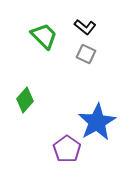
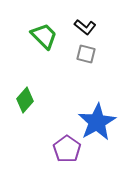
gray square: rotated 12 degrees counterclockwise
